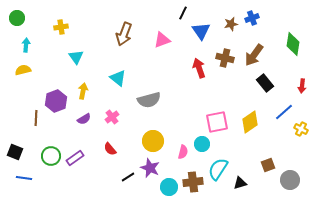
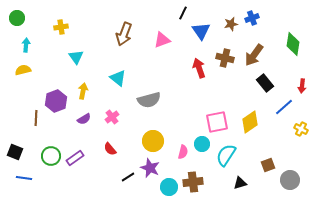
blue line at (284, 112): moved 5 px up
cyan semicircle at (218, 169): moved 8 px right, 14 px up
